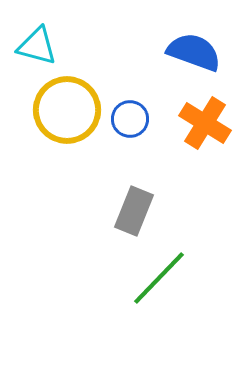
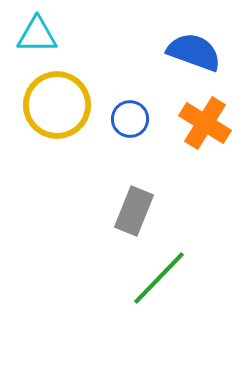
cyan triangle: moved 11 px up; rotated 15 degrees counterclockwise
yellow circle: moved 10 px left, 5 px up
